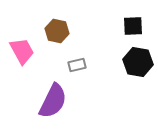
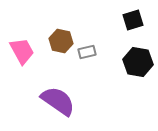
black square: moved 6 px up; rotated 15 degrees counterclockwise
brown hexagon: moved 4 px right, 10 px down
gray rectangle: moved 10 px right, 13 px up
purple semicircle: moved 5 px right; rotated 81 degrees counterclockwise
